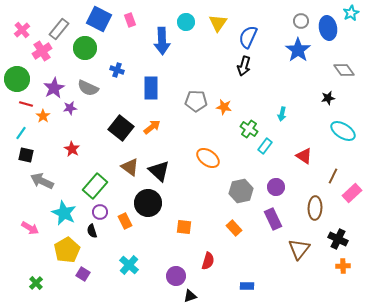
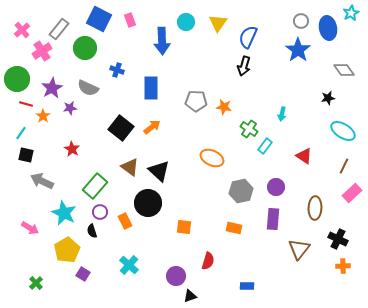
purple star at (54, 88): moved 2 px left
orange ellipse at (208, 158): moved 4 px right; rotated 10 degrees counterclockwise
brown line at (333, 176): moved 11 px right, 10 px up
purple rectangle at (273, 219): rotated 30 degrees clockwise
orange rectangle at (234, 228): rotated 35 degrees counterclockwise
